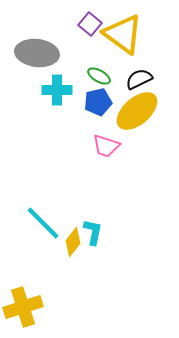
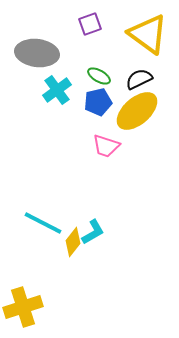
purple square: rotated 30 degrees clockwise
yellow triangle: moved 25 px right
cyan cross: rotated 36 degrees counterclockwise
cyan line: rotated 18 degrees counterclockwise
cyan L-shape: rotated 48 degrees clockwise
